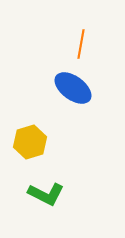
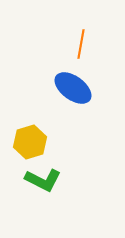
green L-shape: moved 3 px left, 14 px up
